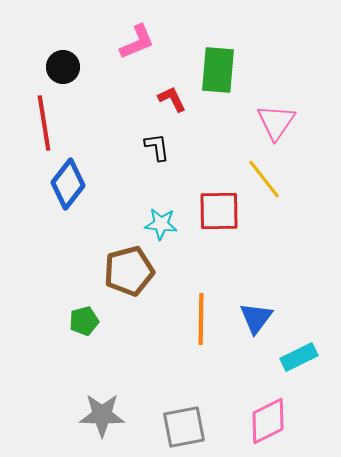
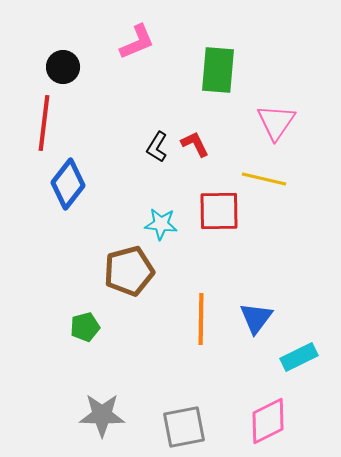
red L-shape: moved 23 px right, 45 px down
red line: rotated 16 degrees clockwise
black L-shape: rotated 140 degrees counterclockwise
yellow line: rotated 39 degrees counterclockwise
green pentagon: moved 1 px right, 6 px down
